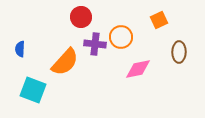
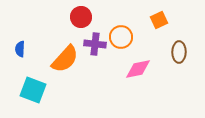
orange semicircle: moved 3 px up
